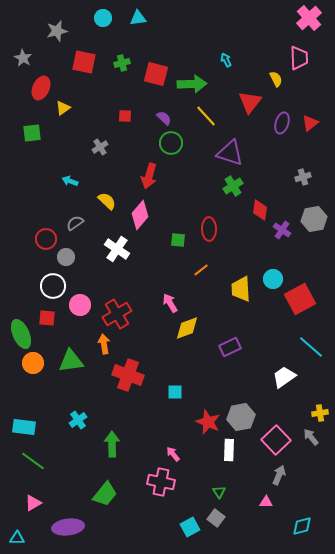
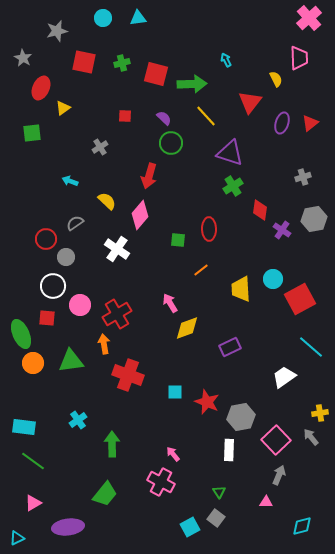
red star at (208, 422): moved 1 px left, 20 px up
pink cross at (161, 482): rotated 16 degrees clockwise
cyan triangle at (17, 538): rotated 28 degrees counterclockwise
